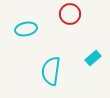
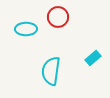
red circle: moved 12 px left, 3 px down
cyan ellipse: rotated 10 degrees clockwise
